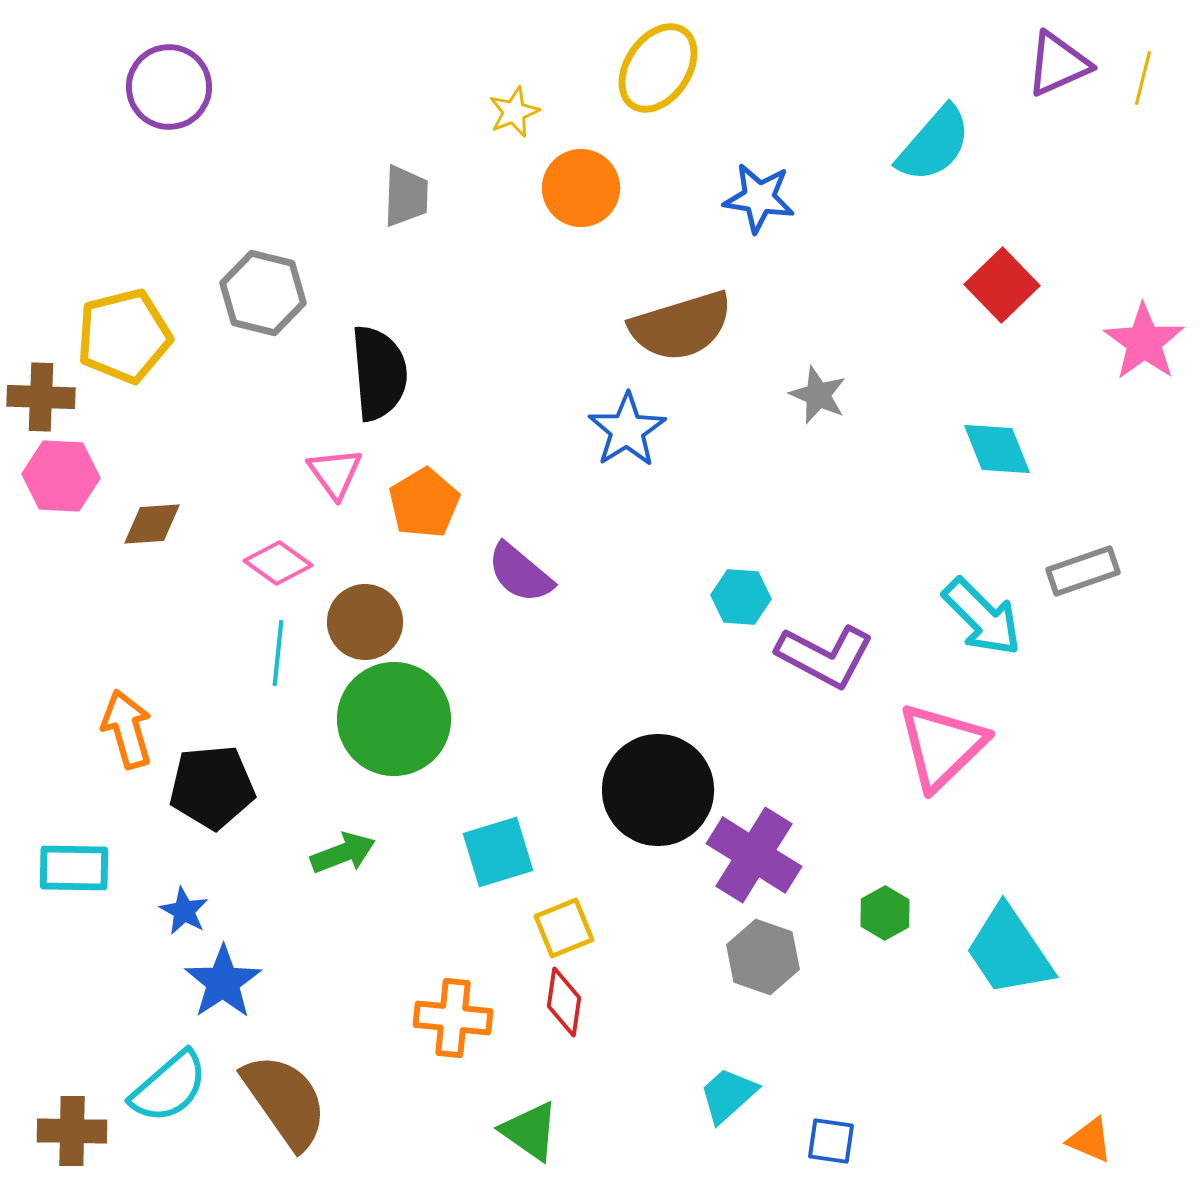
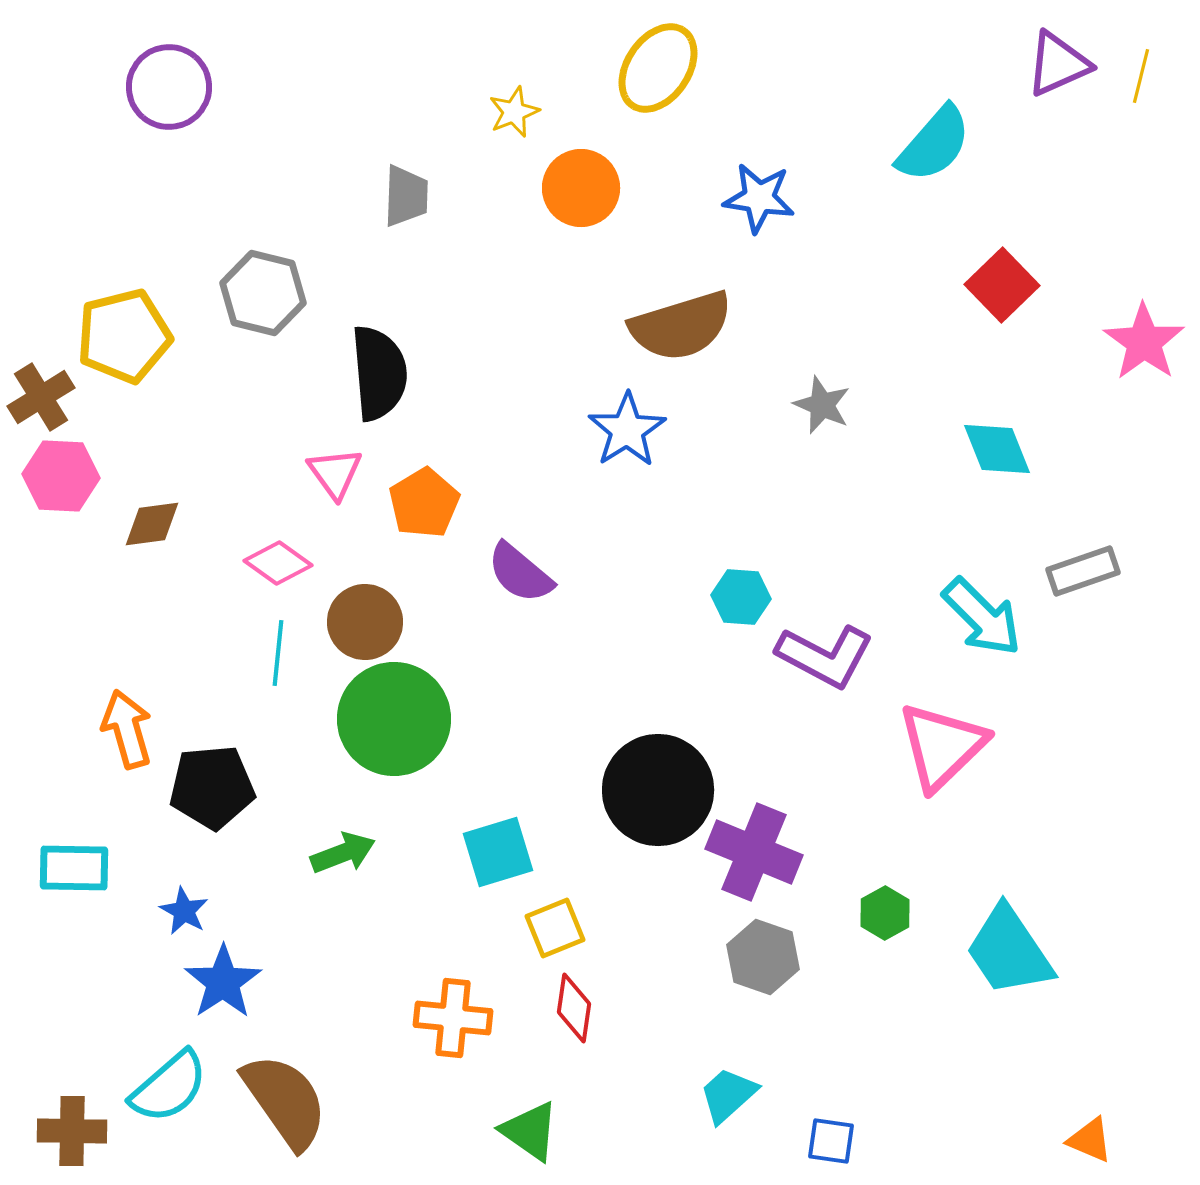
yellow line at (1143, 78): moved 2 px left, 2 px up
gray star at (818, 395): moved 4 px right, 10 px down
brown cross at (41, 397): rotated 34 degrees counterclockwise
brown diamond at (152, 524): rotated 4 degrees counterclockwise
purple cross at (754, 855): moved 3 px up; rotated 10 degrees counterclockwise
yellow square at (564, 928): moved 9 px left
red diamond at (564, 1002): moved 10 px right, 6 px down
